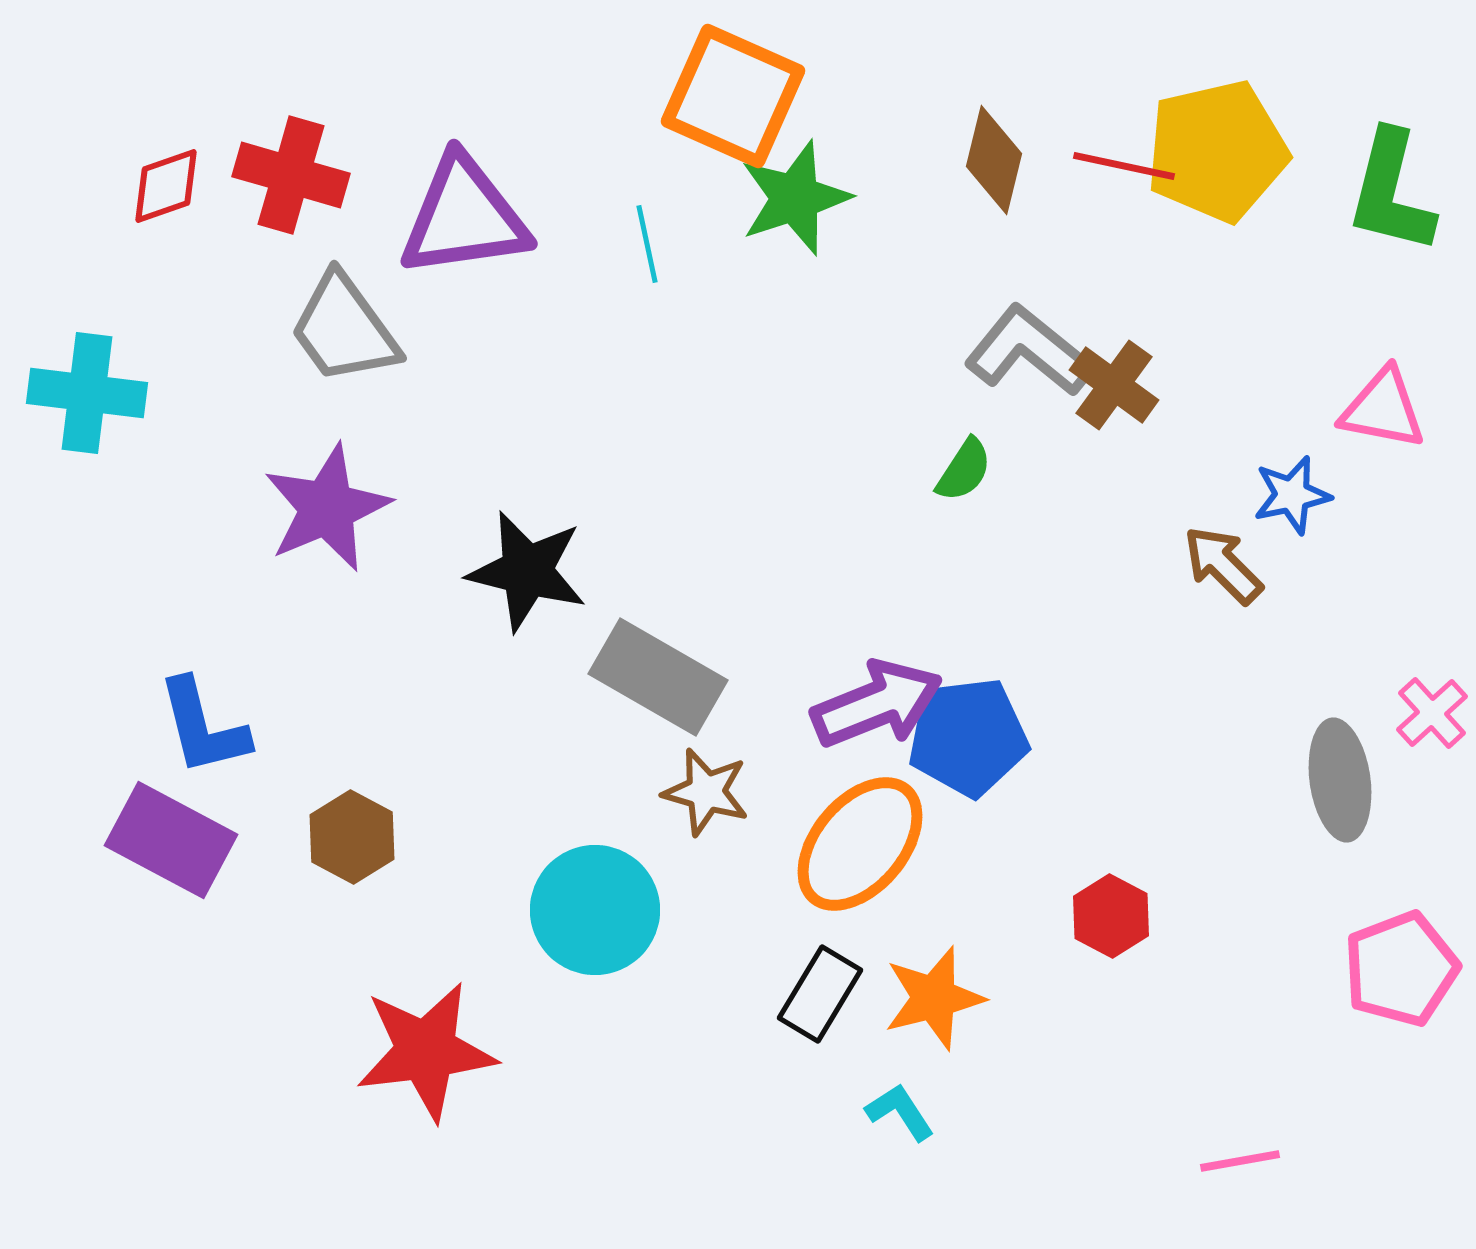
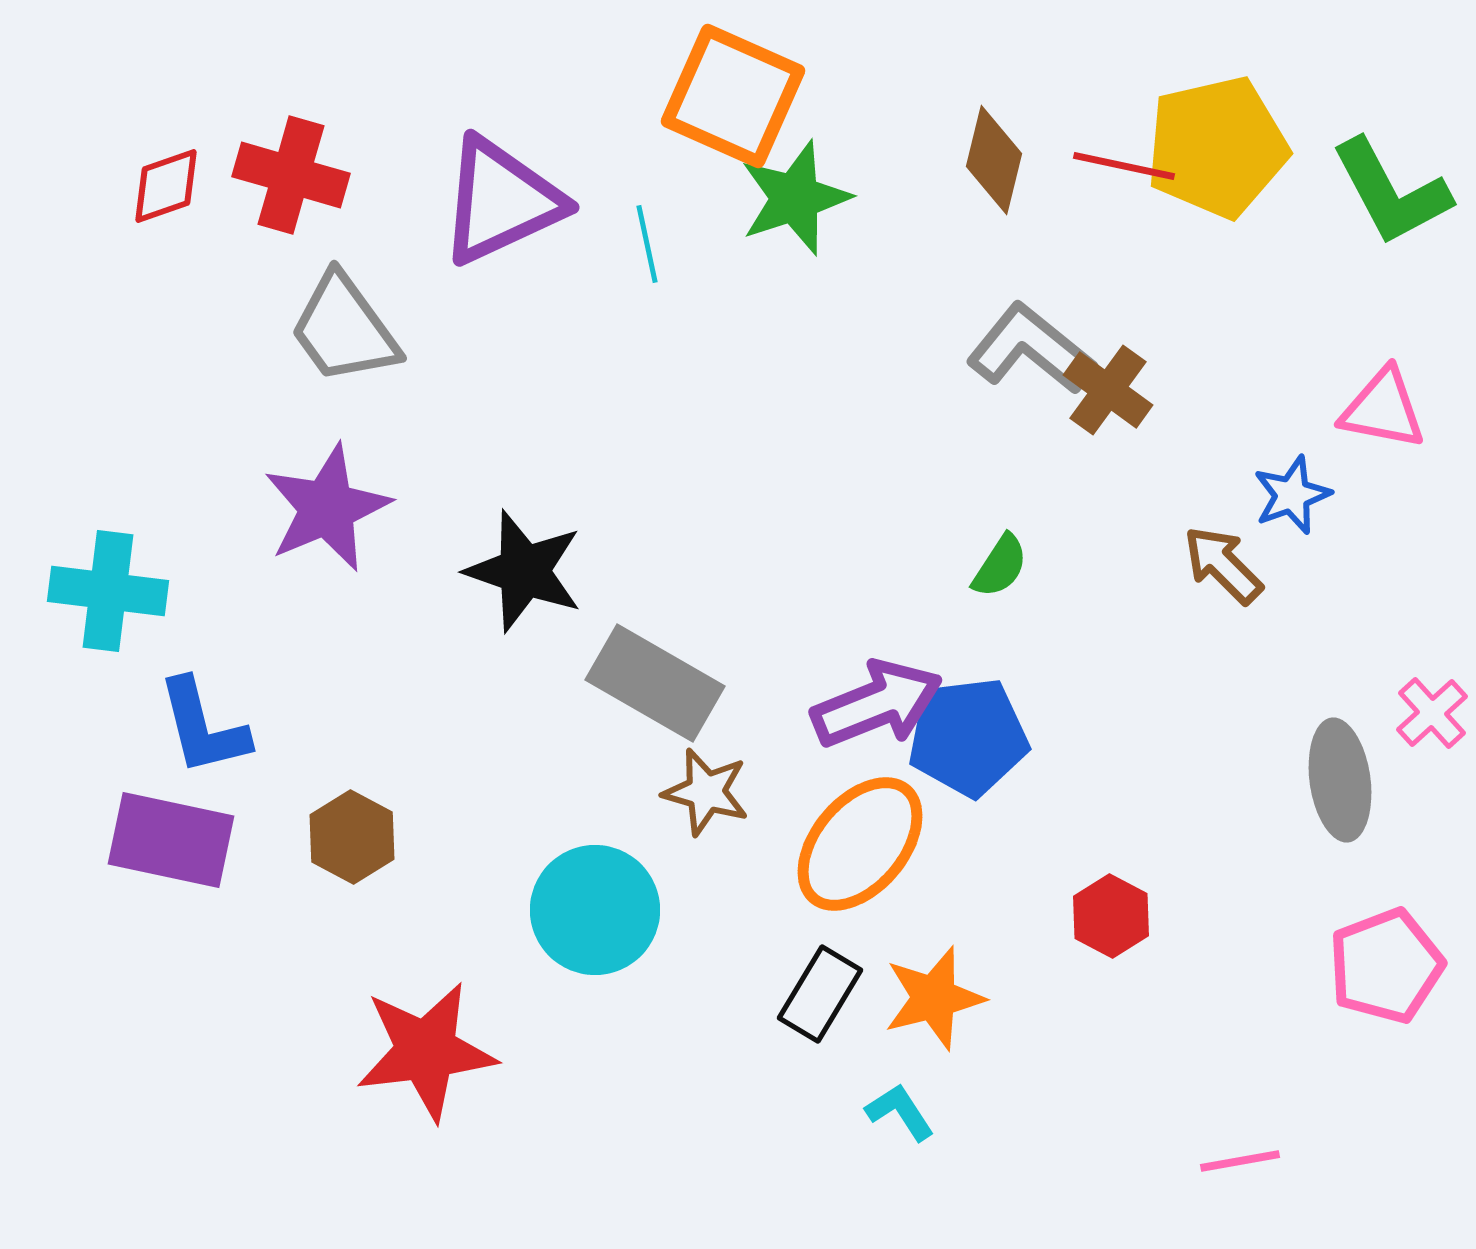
yellow pentagon: moved 4 px up
green L-shape: rotated 42 degrees counterclockwise
purple triangle: moved 37 px right, 16 px up; rotated 17 degrees counterclockwise
gray L-shape: moved 2 px right, 2 px up
brown cross: moved 6 px left, 5 px down
cyan cross: moved 21 px right, 198 px down
green semicircle: moved 36 px right, 96 px down
blue star: rotated 8 degrees counterclockwise
black star: moved 3 px left; rotated 5 degrees clockwise
gray rectangle: moved 3 px left, 6 px down
purple rectangle: rotated 16 degrees counterclockwise
pink pentagon: moved 15 px left, 3 px up
